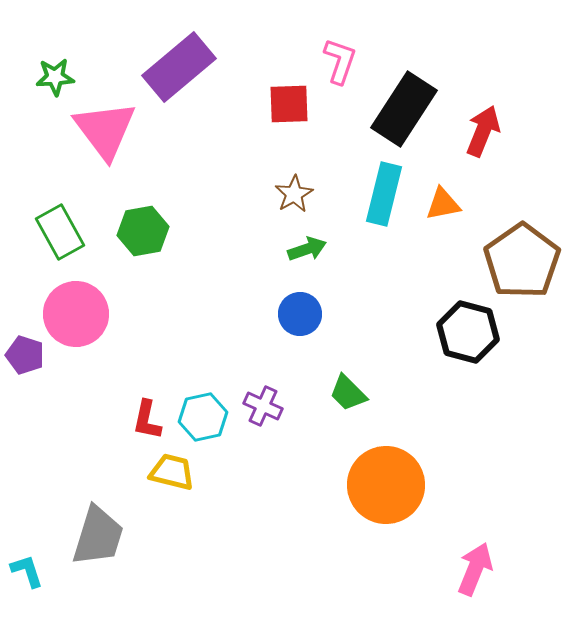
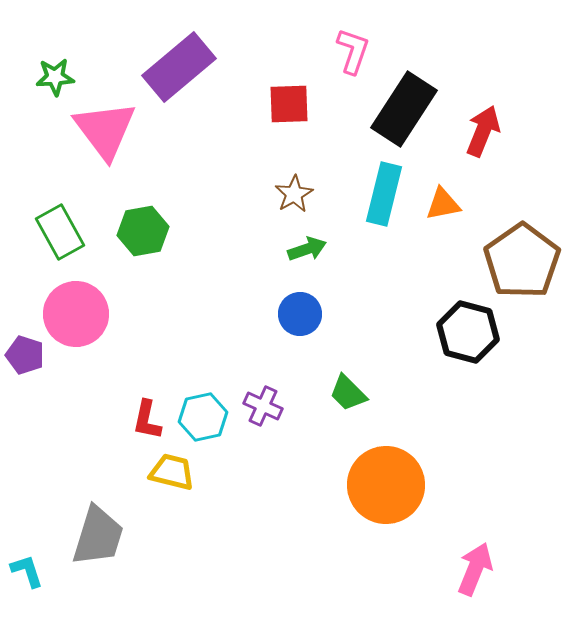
pink L-shape: moved 13 px right, 10 px up
